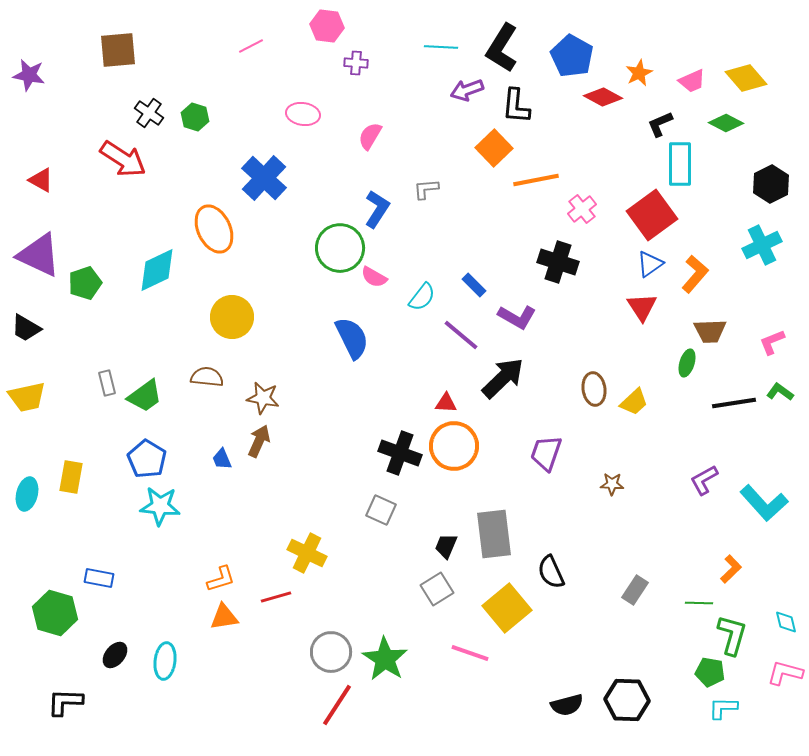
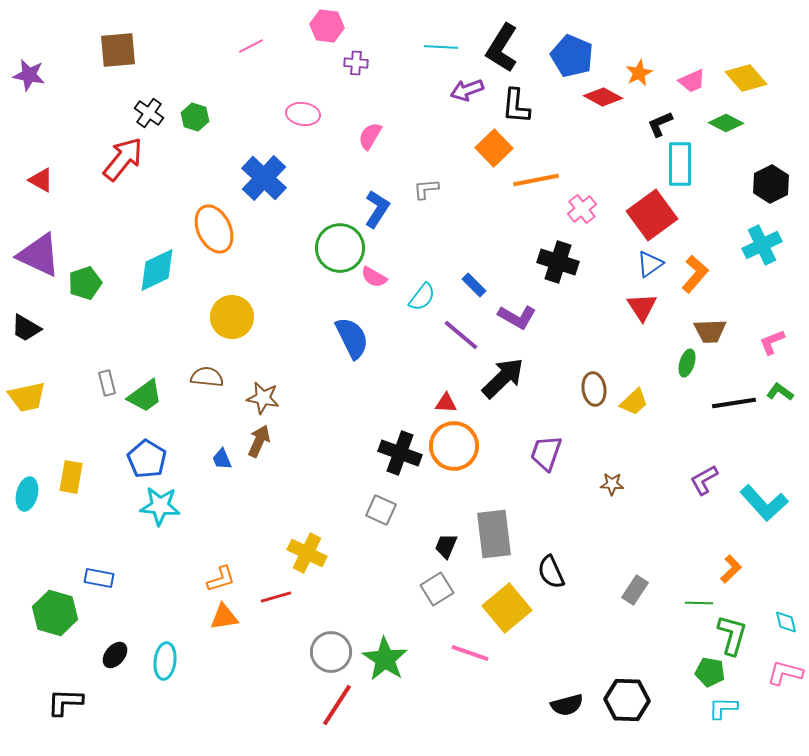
blue pentagon at (572, 56): rotated 6 degrees counterclockwise
red arrow at (123, 159): rotated 84 degrees counterclockwise
